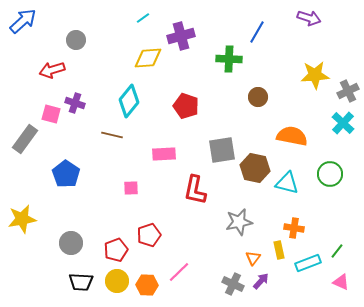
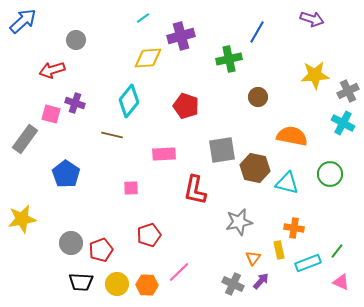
purple arrow at (309, 18): moved 3 px right, 1 px down
green cross at (229, 59): rotated 15 degrees counterclockwise
cyan cross at (343, 123): rotated 15 degrees counterclockwise
red pentagon at (116, 250): moved 15 px left
yellow circle at (117, 281): moved 3 px down
